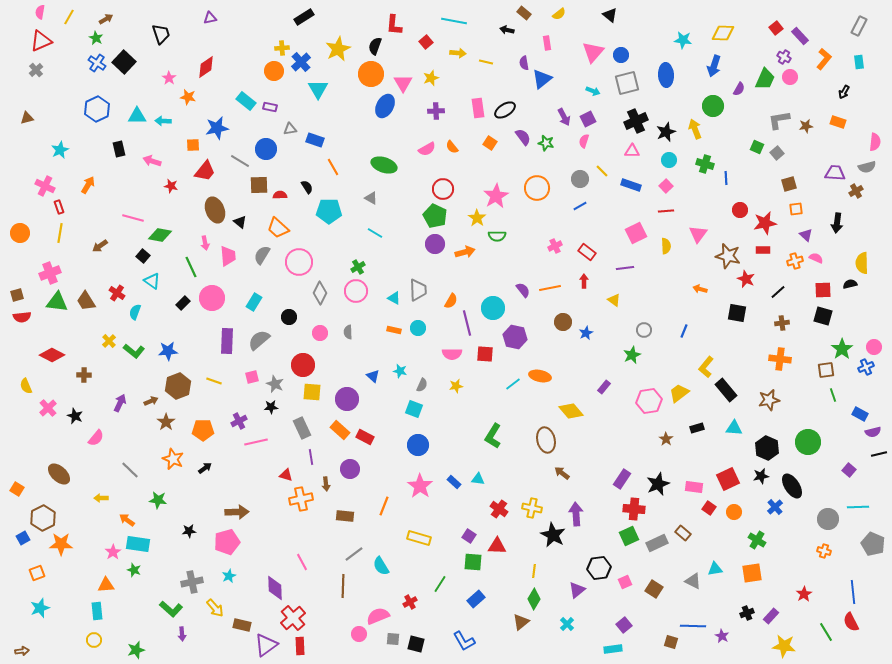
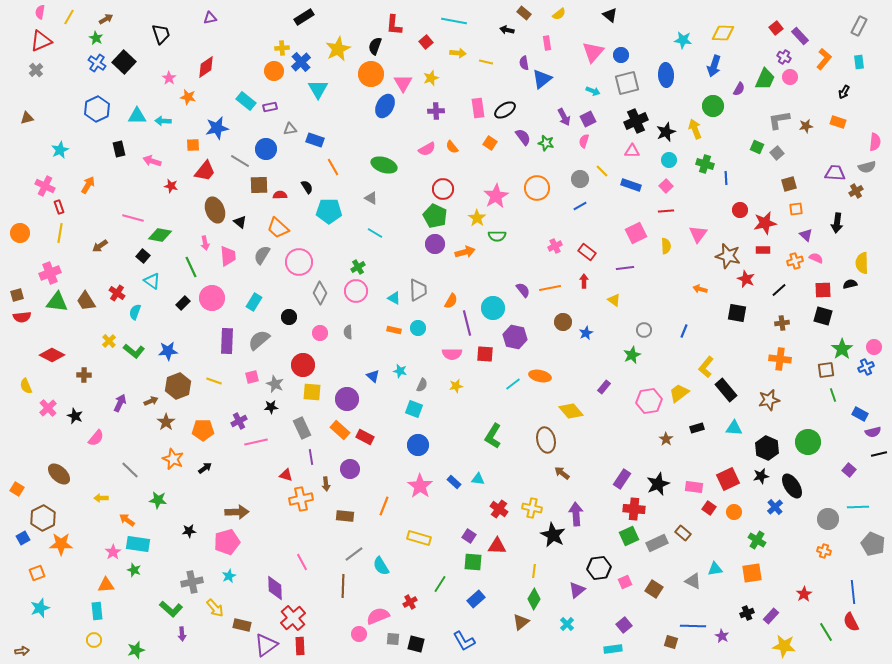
purple rectangle at (270, 107): rotated 24 degrees counterclockwise
black line at (778, 292): moved 1 px right, 2 px up
